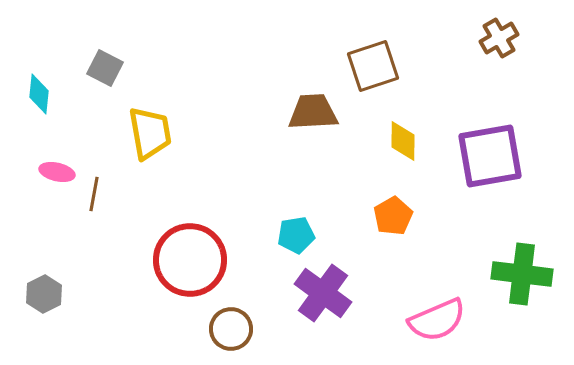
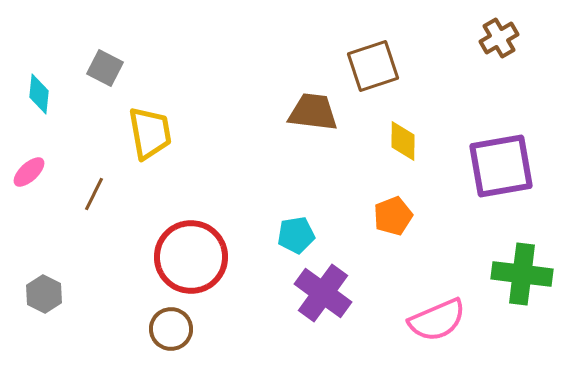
brown trapezoid: rotated 10 degrees clockwise
purple square: moved 11 px right, 10 px down
pink ellipse: moved 28 px left; rotated 56 degrees counterclockwise
brown line: rotated 16 degrees clockwise
orange pentagon: rotated 9 degrees clockwise
red circle: moved 1 px right, 3 px up
gray hexagon: rotated 6 degrees counterclockwise
brown circle: moved 60 px left
